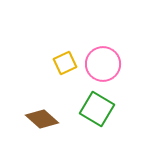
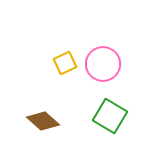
green square: moved 13 px right, 7 px down
brown diamond: moved 1 px right, 2 px down
